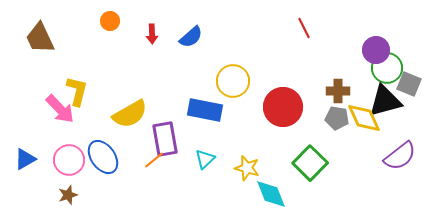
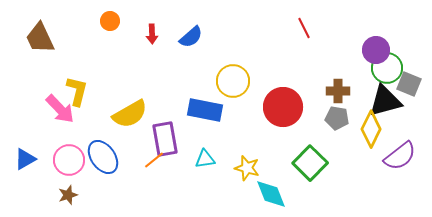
yellow diamond: moved 7 px right, 11 px down; rotated 51 degrees clockwise
cyan triangle: rotated 35 degrees clockwise
